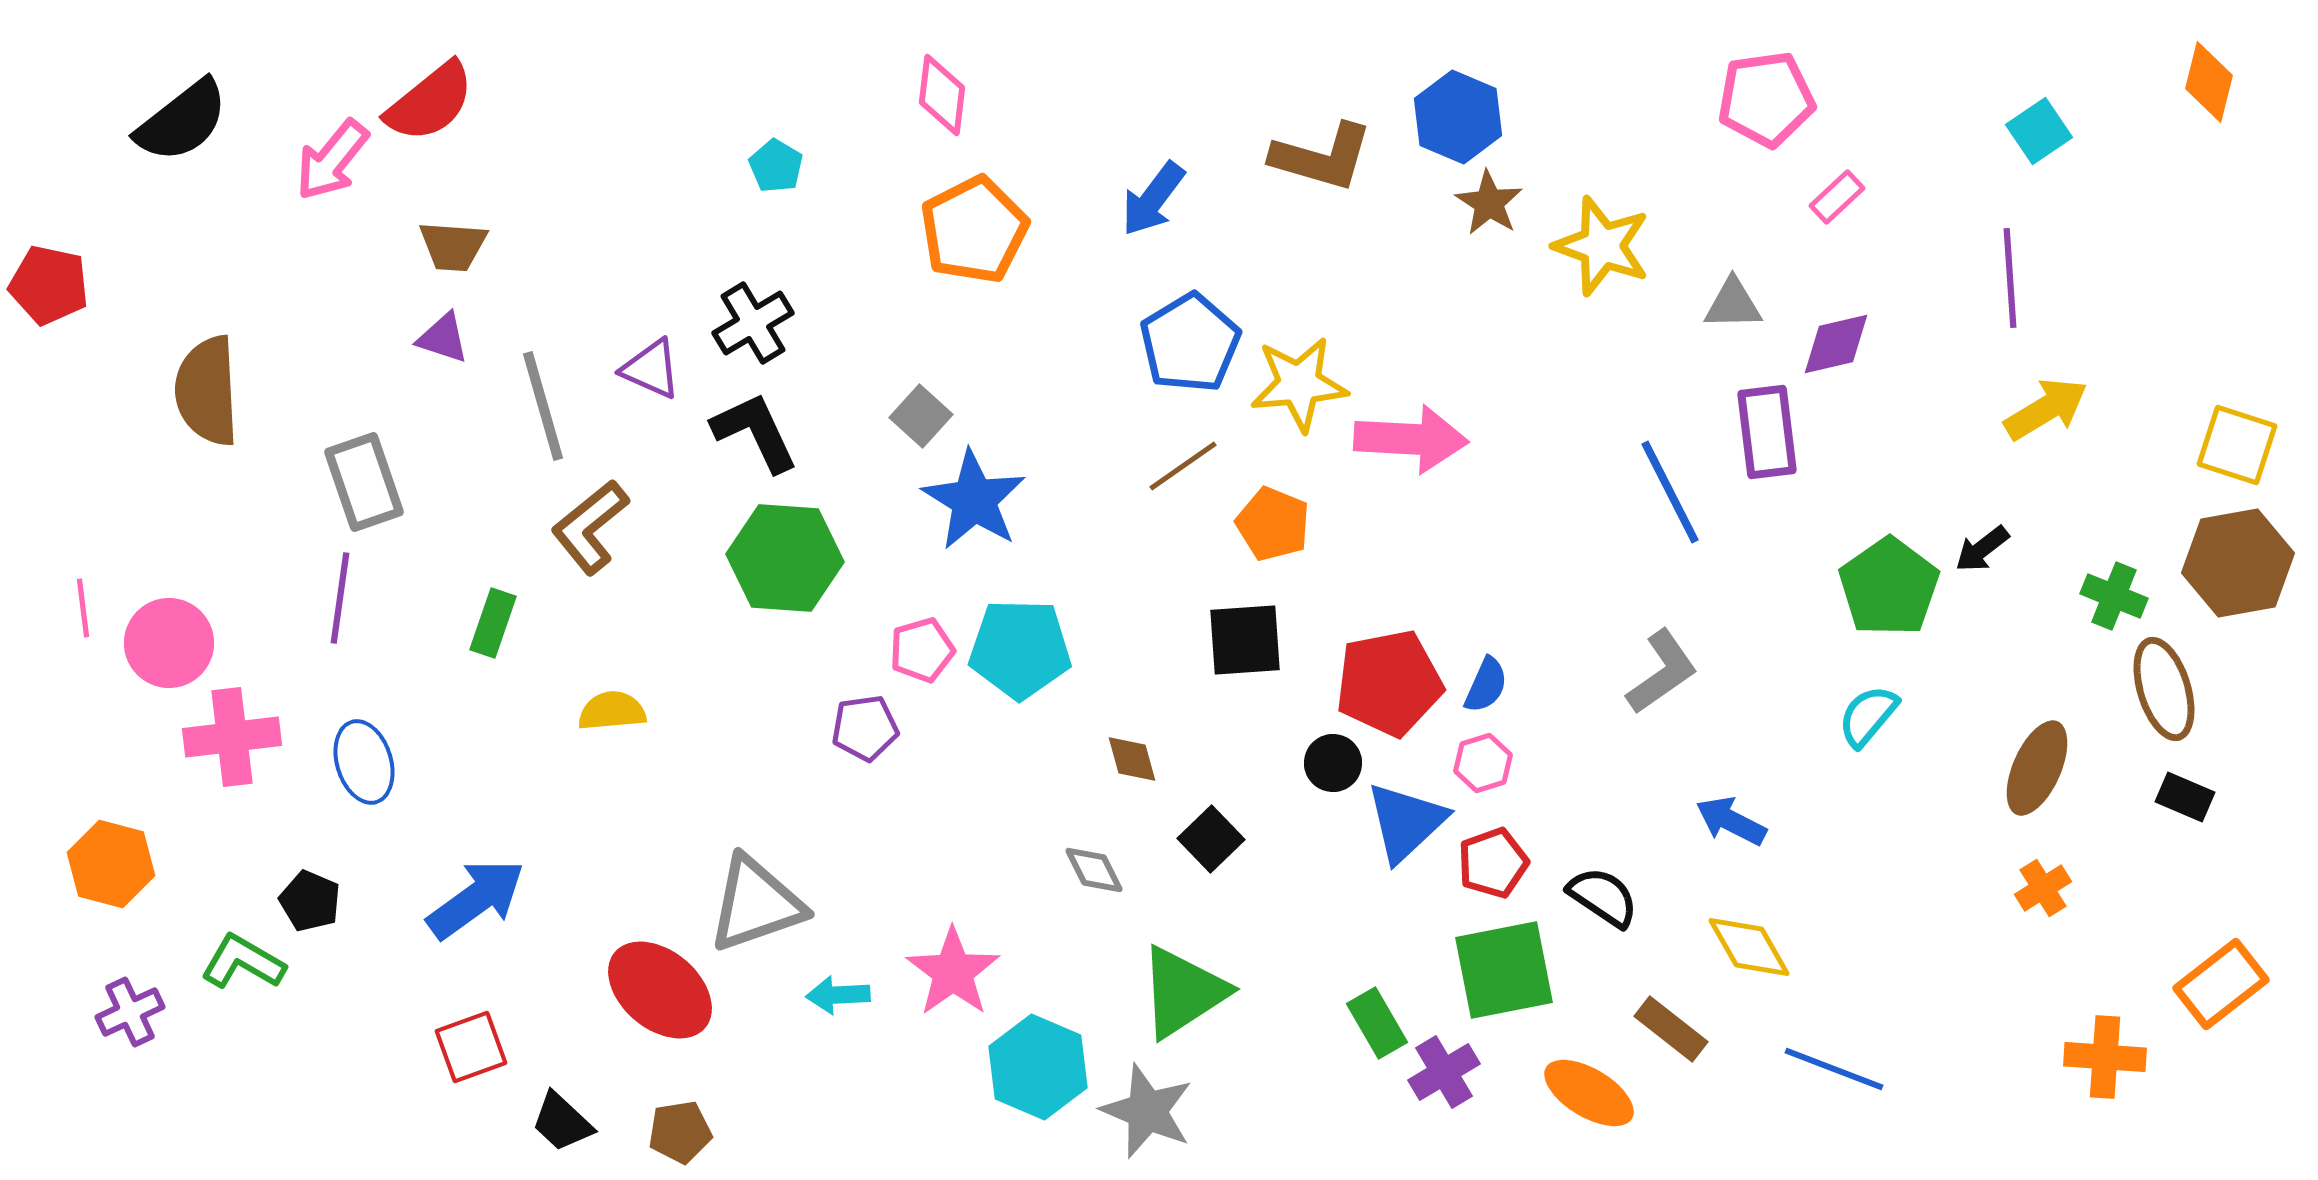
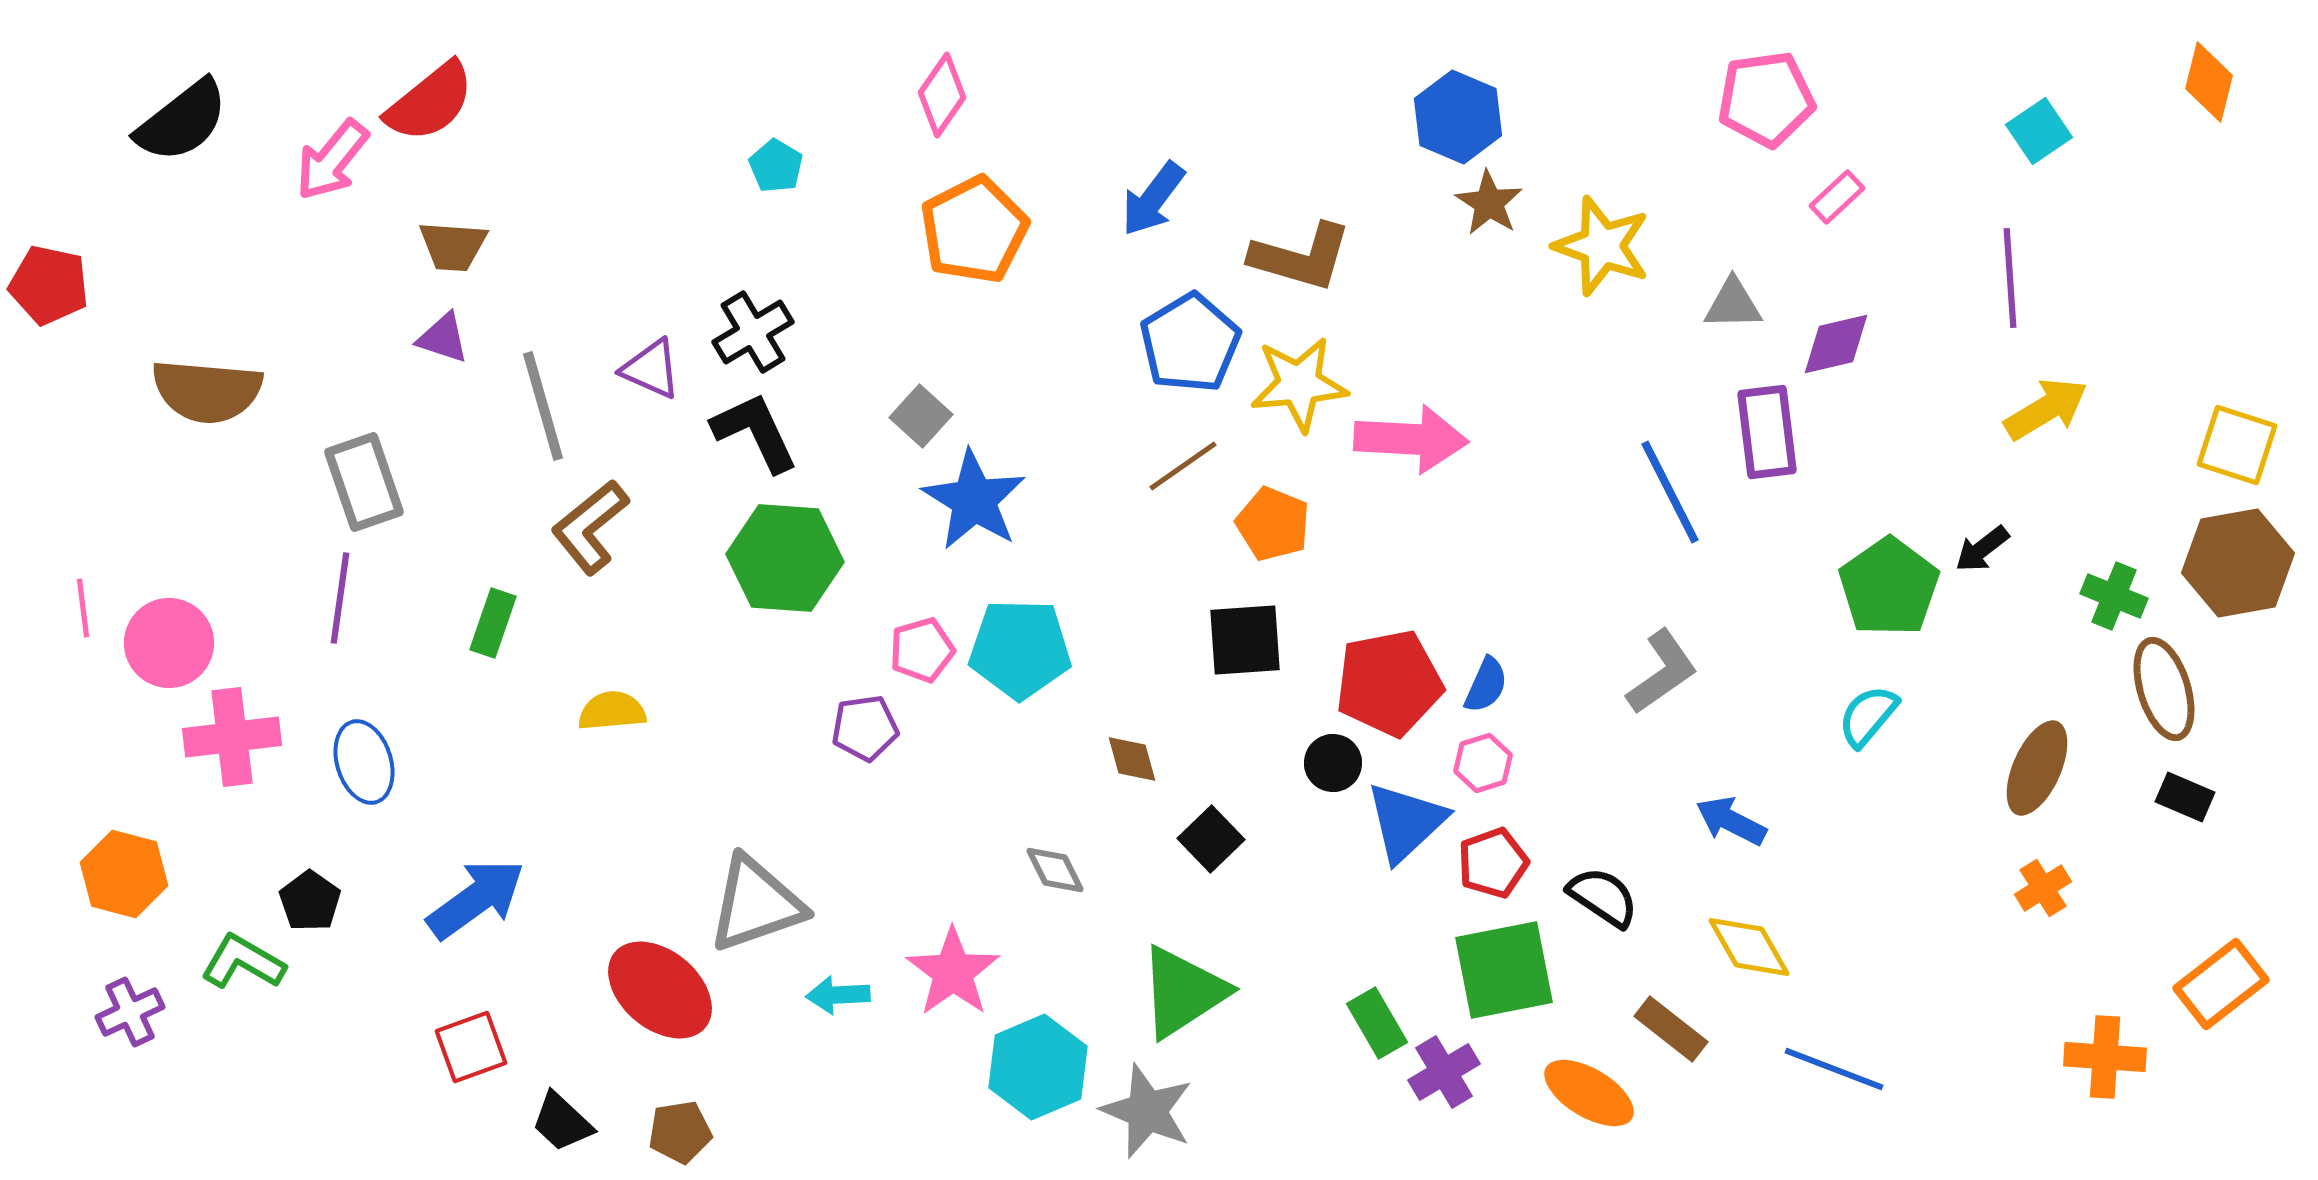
pink diamond at (942, 95): rotated 28 degrees clockwise
brown L-shape at (1322, 157): moved 21 px left, 100 px down
black cross at (753, 323): moved 9 px down
brown semicircle at (207, 391): rotated 82 degrees counterclockwise
orange hexagon at (111, 864): moved 13 px right, 10 px down
gray diamond at (1094, 870): moved 39 px left
black pentagon at (310, 901): rotated 12 degrees clockwise
cyan hexagon at (1038, 1067): rotated 14 degrees clockwise
